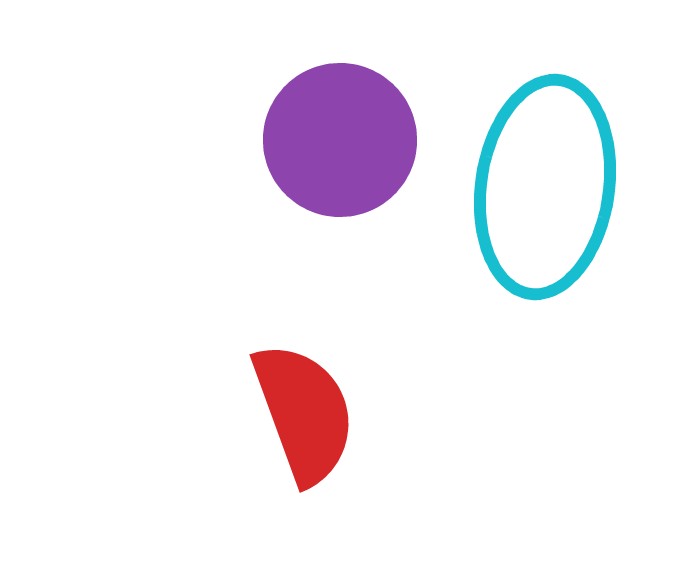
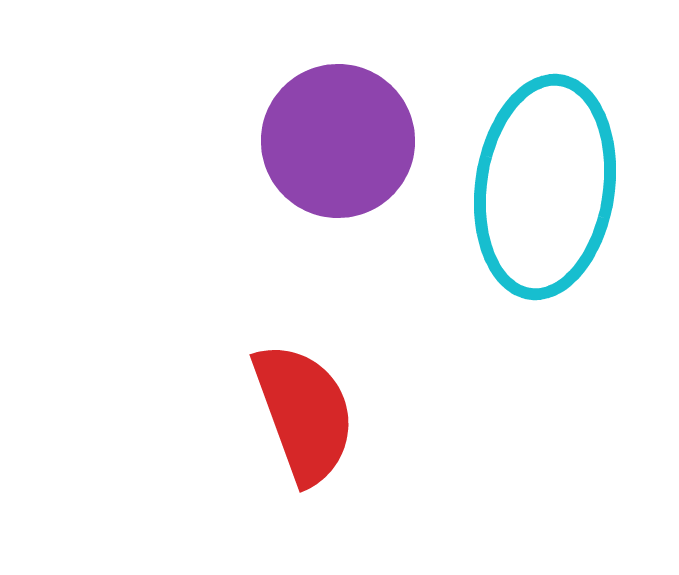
purple circle: moved 2 px left, 1 px down
